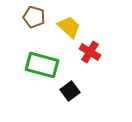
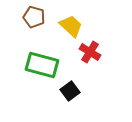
yellow trapezoid: moved 2 px right, 1 px up
